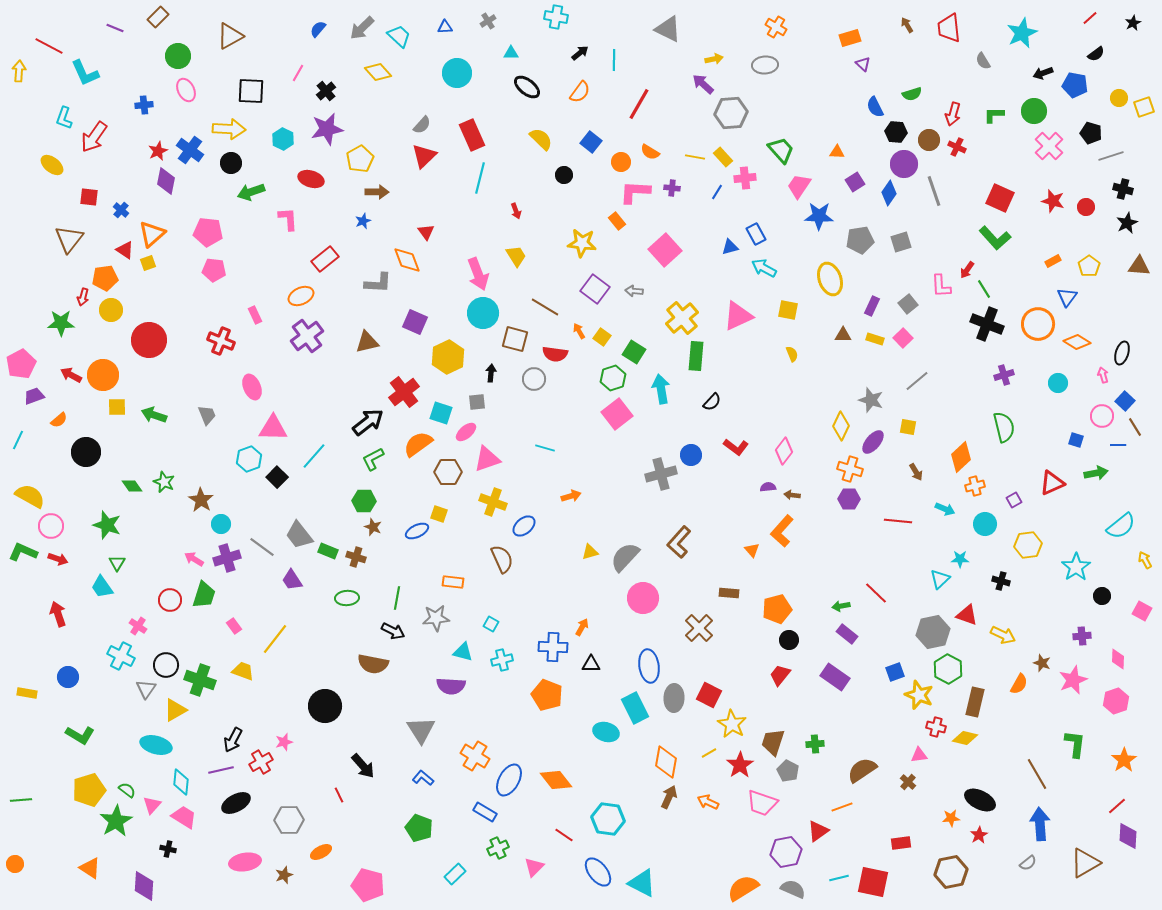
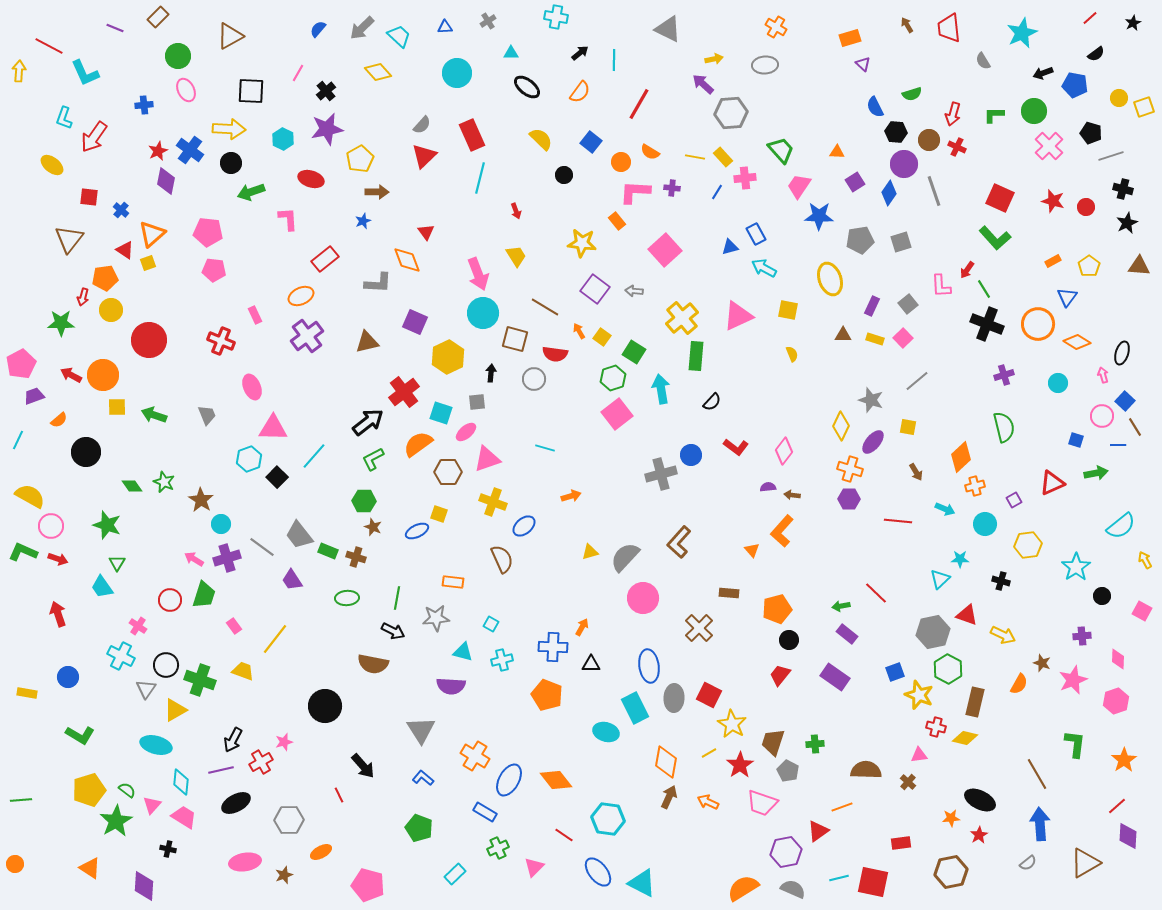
brown semicircle at (862, 770): moved 4 px right; rotated 36 degrees clockwise
